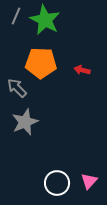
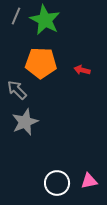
gray arrow: moved 2 px down
pink triangle: rotated 36 degrees clockwise
